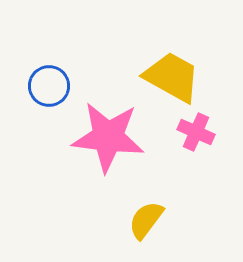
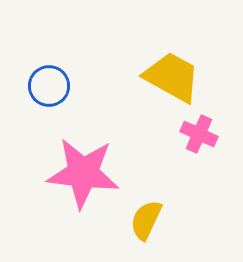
pink cross: moved 3 px right, 2 px down
pink star: moved 25 px left, 36 px down
yellow semicircle: rotated 12 degrees counterclockwise
